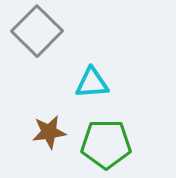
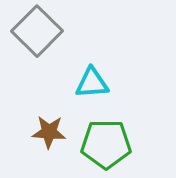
brown star: rotated 12 degrees clockwise
